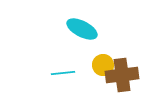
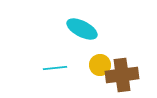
yellow circle: moved 3 px left
cyan line: moved 8 px left, 5 px up
